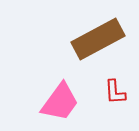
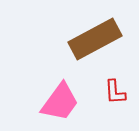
brown rectangle: moved 3 px left
